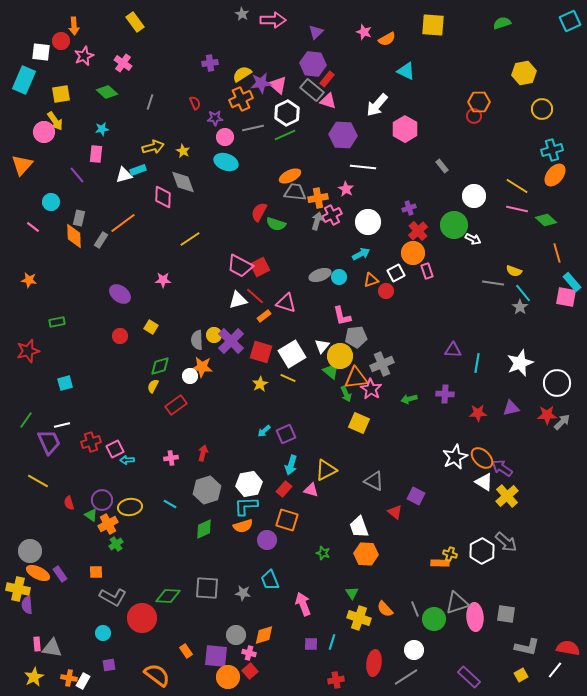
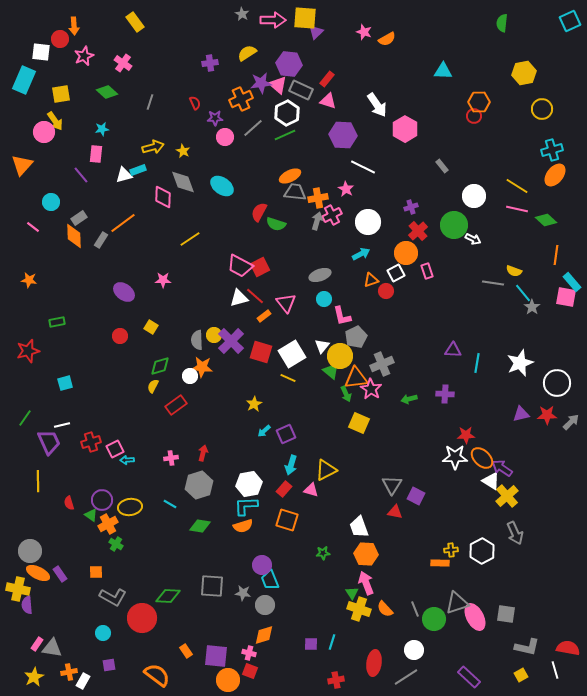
green semicircle at (502, 23): rotated 66 degrees counterclockwise
yellow square at (433, 25): moved 128 px left, 7 px up
red circle at (61, 41): moved 1 px left, 2 px up
purple hexagon at (313, 64): moved 24 px left
cyan triangle at (406, 71): moved 37 px right; rotated 24 degrees counterclockwise
yellow semicircle at (242, 74): moved 5 px right, 21 px up
gray rectangle at (312, 90): moved 11 px left; rotated 15 degrees counterclockwise
white arrow at (377, 105): rotated 75 degrees counterclockwise
gray line at (253, 128): rotated 30 degrees counterclockwise
cyan ellipse at (226, 162): moved 4 px left, 24 px down; rotated 15 degrees clockwise
white line at (363, 167): rotated 20 degrees clockwise
purple line at (77, 175): moved 4 px right
purple cross at (409, 208): moved 2 px right, 1 px up
gray rectangle at (79, 218): rotated 42 degrees clockwise
orange circle at (413, 253): moved 7 px left
orange line at (557, 253): moved 1 px left, 2 px down; rotated 24 degrees clockwise
cyan circle at (339, 277): moved 15 px left, 22 px down
purple ellipse at (120, 294): moved 4 px right, 2 px up
white triangle at (238, 300): moved 1 px right, 2 px up
pink triangle at (286, 303): rotated 35 degrees clockwise
gray star at (520, 307): moved 12 px right
gray pentagon at (356, 337): rotated 20 degrees counterclockwise
yellow star at (260, 384): moved 6 px left, 20 px down
purple triangle at (511, 408): moved 10 px right, 6 px down
red star at (478, 413): moved 12 px left, 22 px down
green line at (26, 420): moved 1 px left, 2 px up
gray arrow at (562, 422): moved 9 px right
white star at (455, 457): rotated 25 degrees clockwise
yellow line at (38, 481): rotated 60 degrees clockwise
gray triangle at (374, 481): moved 18 px right, 4 px down; rotated 35 degrees clockwise
white triangle at (484, 482): moved 7 px right, 1 px up
gray hexagon at (207, 490): moved 8 px left, 5 px up
red triangle at (395, 512): rotated 28 degrees counterclockwise
green diamond at (204, 529): moved 4 px left, 3 px up; rotated 35 degrees clockwise
purple circle at (267, 540): moved 5 px left, 25 px down
gray arrow at (506, 542): moved 9 px right, 9 px up; rotated 25 degrees clockwise
green cross at (116, 544): rotated 24 degrees counterclockwise
green star at (323, 553): rotated 24 degrees counterclockwise
yellow cross at (450, 554): moved 1 px right, 4 px up; rotated 24 degrees counterclockwise
gray square at (207, 588): moved 5 px right, 2 px up
pink arrow at (303, 604): moved 63 px right, 21 px up
pink ellipse at (475, 617): rotated 24 degrees counterclockwise
yellow cross at (359, 618): moved 9 px up
gray circle at (236, 635): moved 29 px right, 30 px up
pink rectangle at (37, 644): rotated 40 degrees clockwise
white line at (555, 670): rotated 54 degrees counterclockwise
red square at (250, 671): rotated 28 degrees counterclockwise
orange circle at (228, 677): moved 3 px down
orange cross at (69, 678): moved 6 px up; rotated 21 degrees counterclockwise
